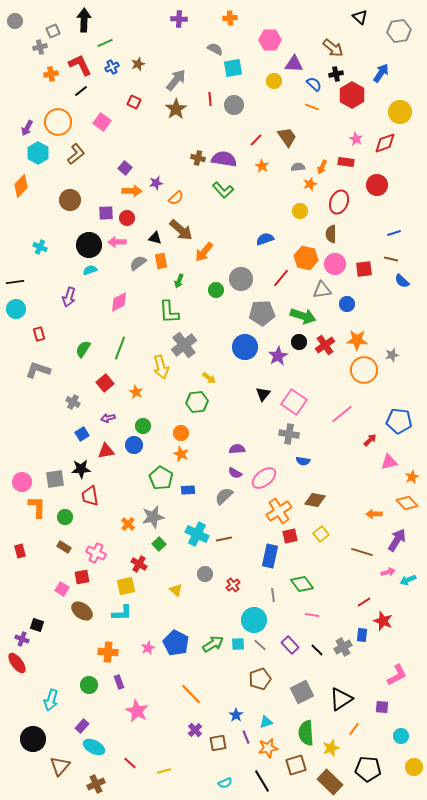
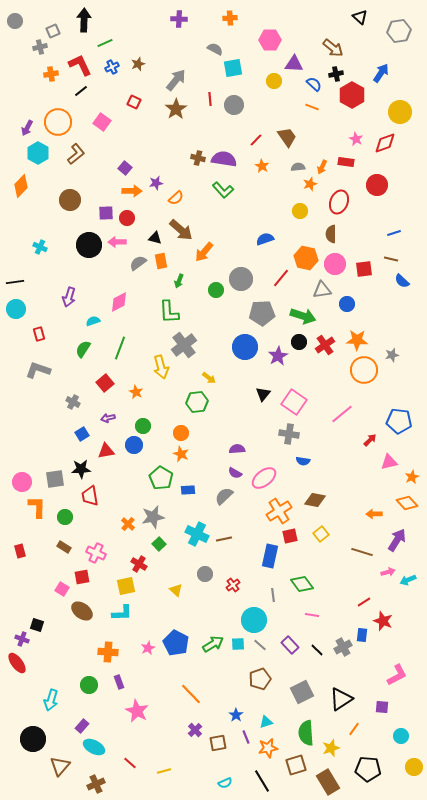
cyan semicircle at (90, 270): moved 3 px right, 51 px down
brown rectangle at (330, 782): moved 2 px left; rotated 15 degrees clockwise
